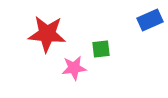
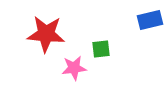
blue rectangle: rotated 10 degrees clockwise
red star: moved 1 px left
